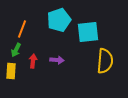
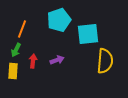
cyan square: moved 2 px down
purple arrow: rotated 24 degrees counterclockwise
yellow rectangle: moved 2 px right
